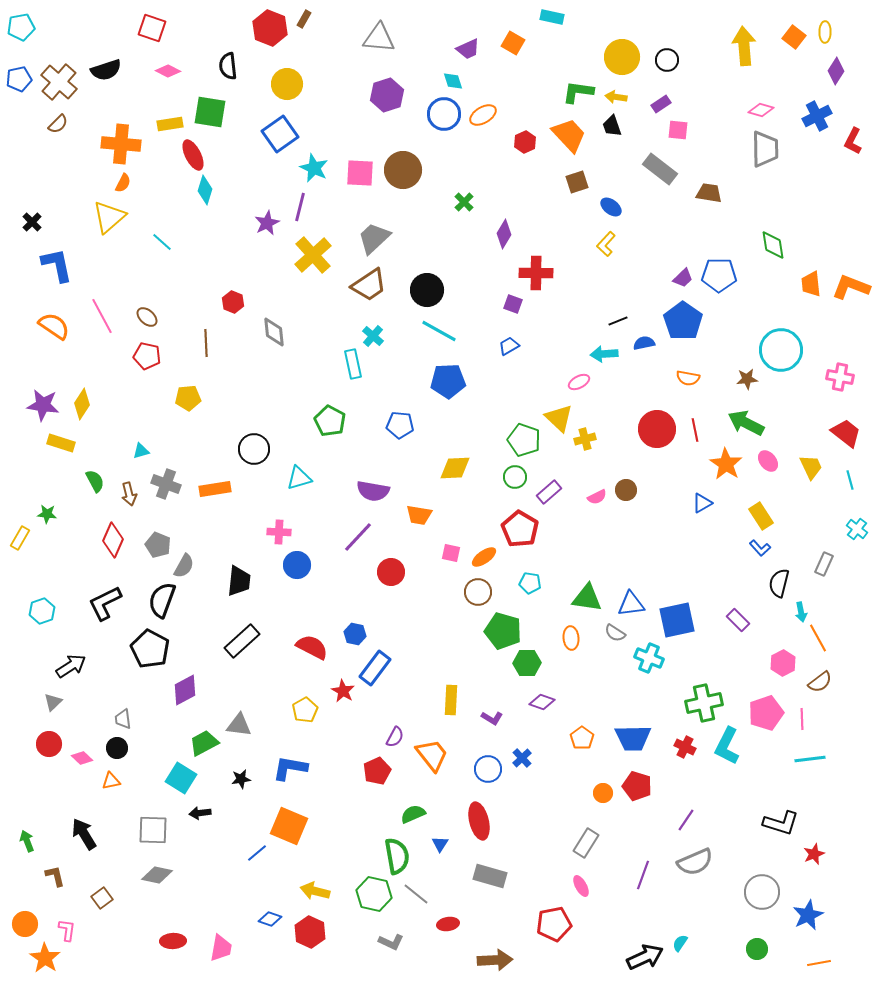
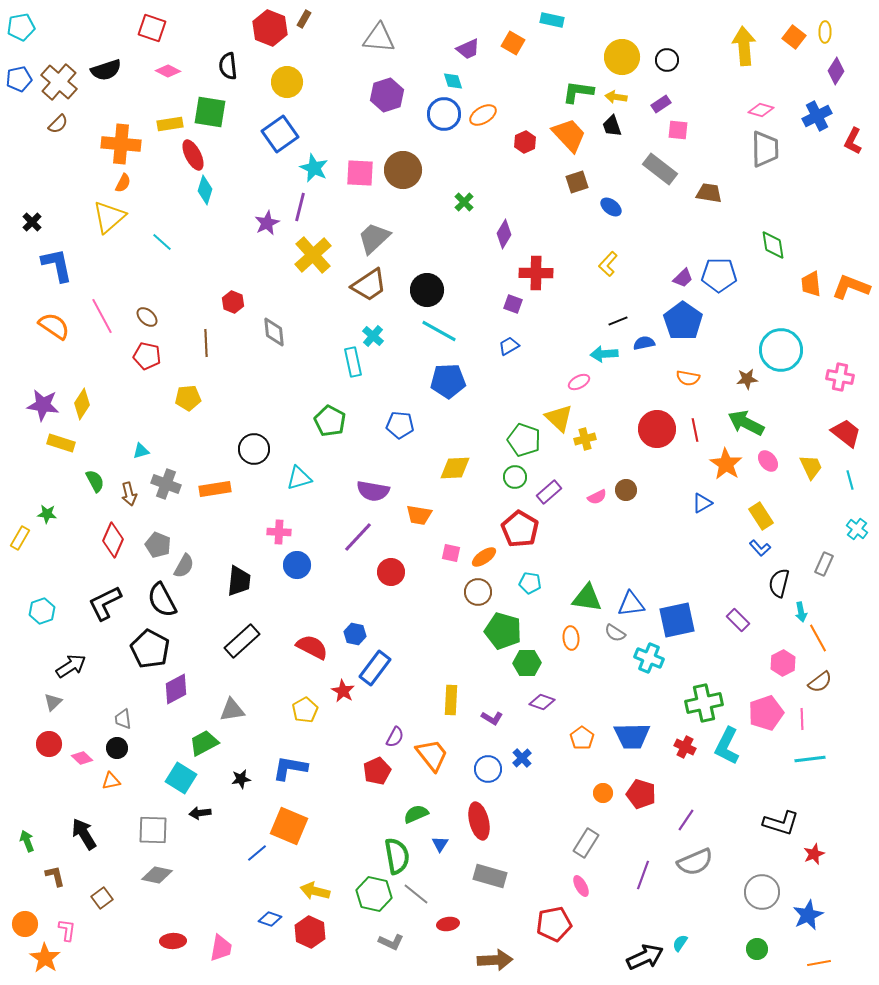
cyan rectangle at (552, 17): moved 3 px down
yellow circle at (287, 84): moved 2 px up
yellow L-shape at (606, 244): moved 2 px right, 20 px down
cyan rectangle at (353, 364): moved 2 px up
black semicircle at (162, 600): rotated 48 degrees counterclockwise
purple diamond at (185, 690): moved 9 px left, 1 px up
gray triangle at (239, 725): moved 7 px left, 15 px up; rotated 16 degrees counterclockwise
blue trapezoid at (633, 738): moved 1 px left, 2 px up
red pentagon at (637, 786): moved 4 px right, 8 px down
green semicircle at (413, 814): moved 3 px right
